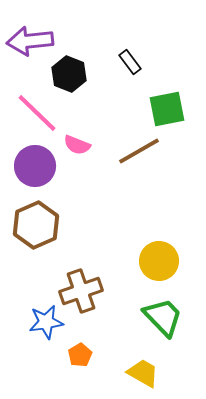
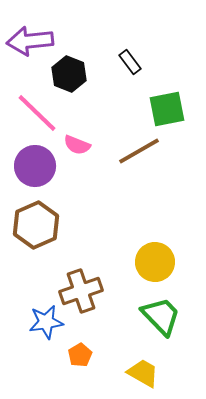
yellow circle: moved 4 px left, 1 px down
green trapezoid: moved 2 px left, 1 px up
